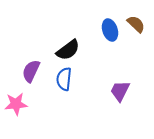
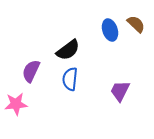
blue semicircle: moved 6 px right
